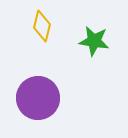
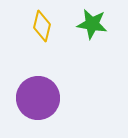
green star: moved 2 px left, 17 px up
